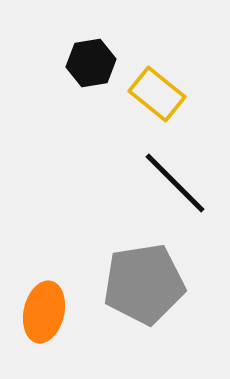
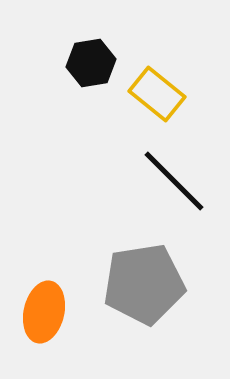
black line: moved 1 px left, 2 px up
